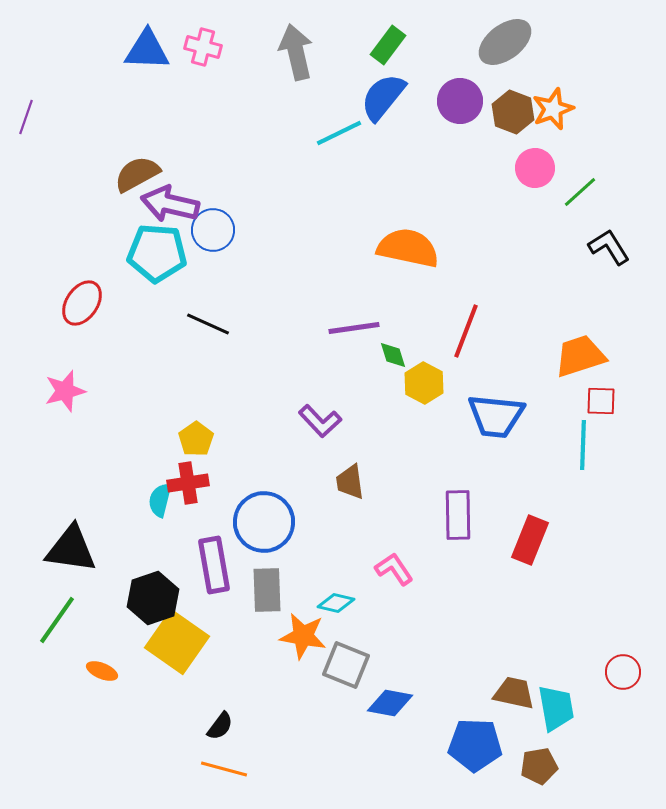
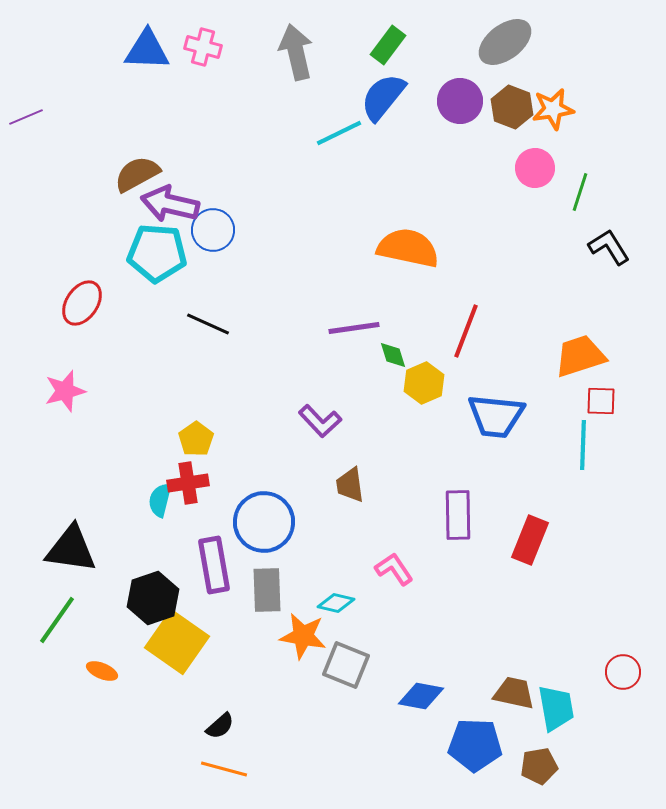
orange star at (553, 109): rotated 12 degrees clockwise
brown hexagon at (513, 112): moved 1 px left, 5 px up
purple line at (26, 117): rotated 48 degrees clockwise
green line at (580, 192): rotated 30 degrees counterclockwise
yellow hexagon at (424, 383): rotated 9 degrees clockwise
brown trapezoid at (350, 482): moved 3 px down
blue diamond at (390, 703): moved 31 px right, 7 px up
black semicircle at (220, 726): rotated 12 degrees clockwise
